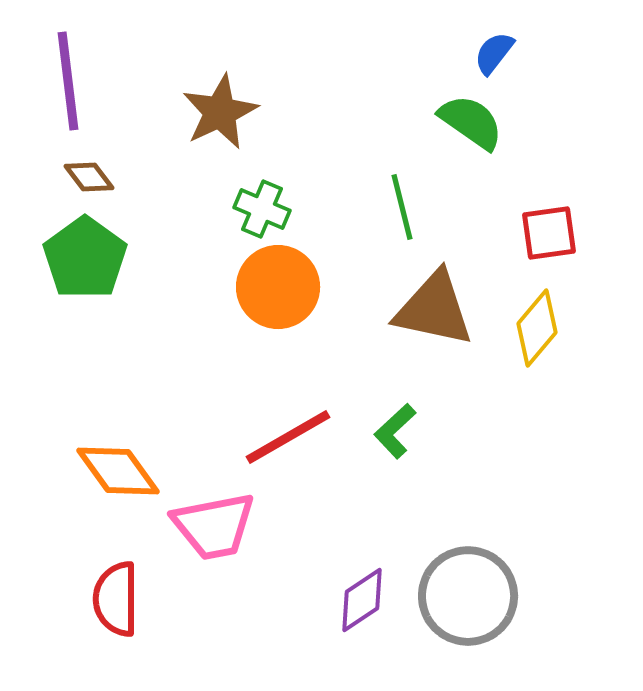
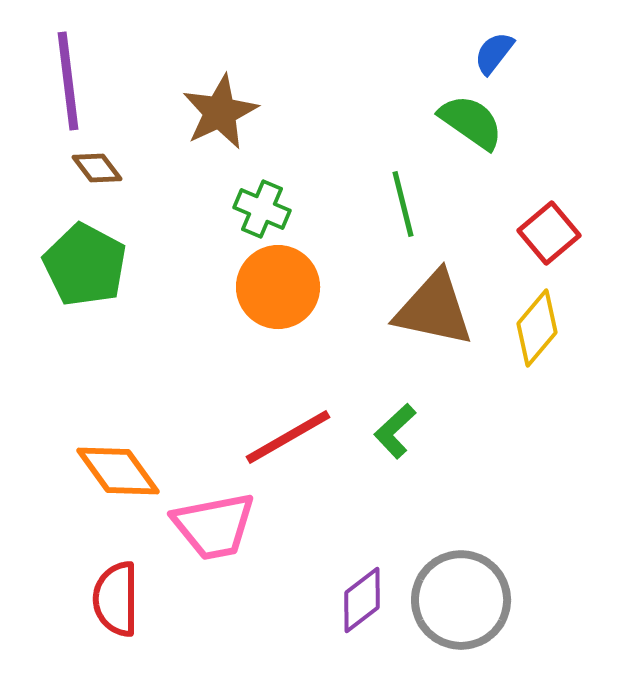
brown diamond: moved 8 px right, 9 px up
green line: moved 1 px right, 3 px up
red square: rotated 32 degrees counterclockwise
green pentagon: moved 7 px down; rotated 8 degrees counterclockwise
gray circle: moved 7 px left, 4 px down
purple diamond: rotated 4 degrees counterclockwise
